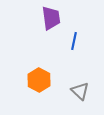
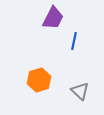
purple trapezoid: moved 2 px right; rotated 35 degrees clockwise
orange hexagon: rotated 15 degrees clockwise
